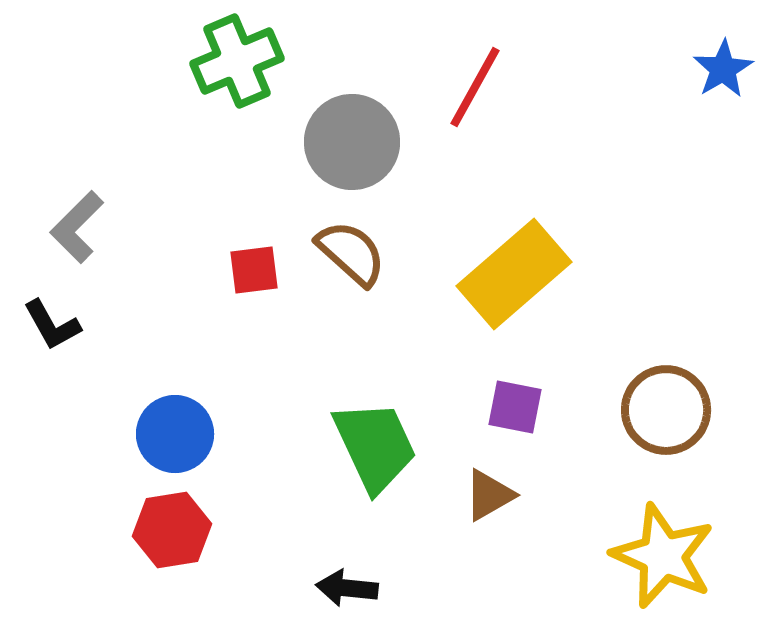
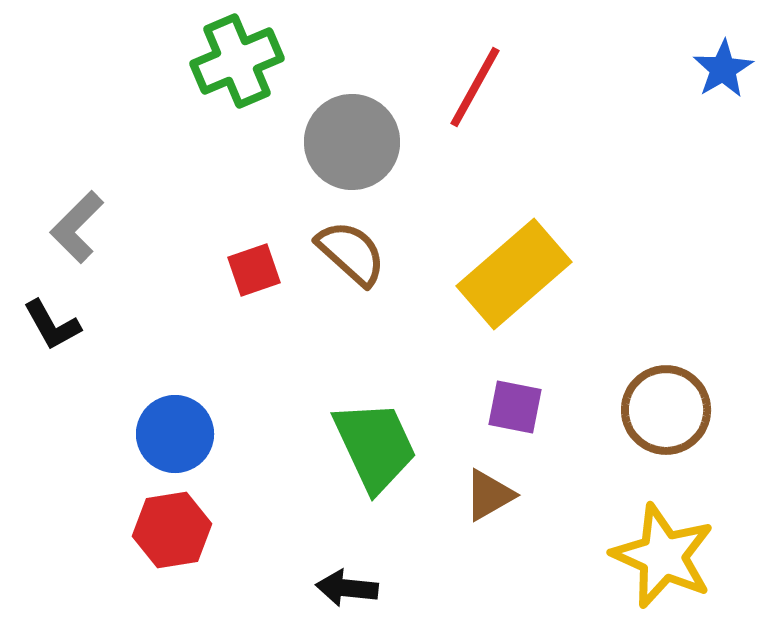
red square: rotated 12 degrees counterclockwise
